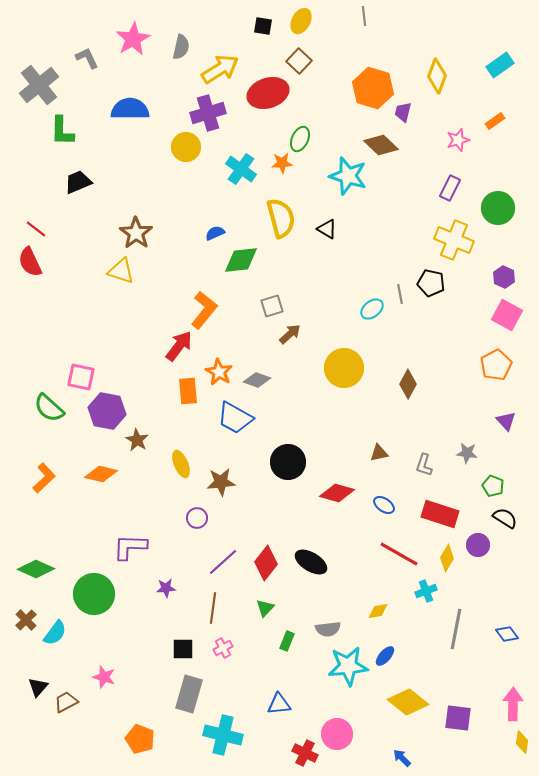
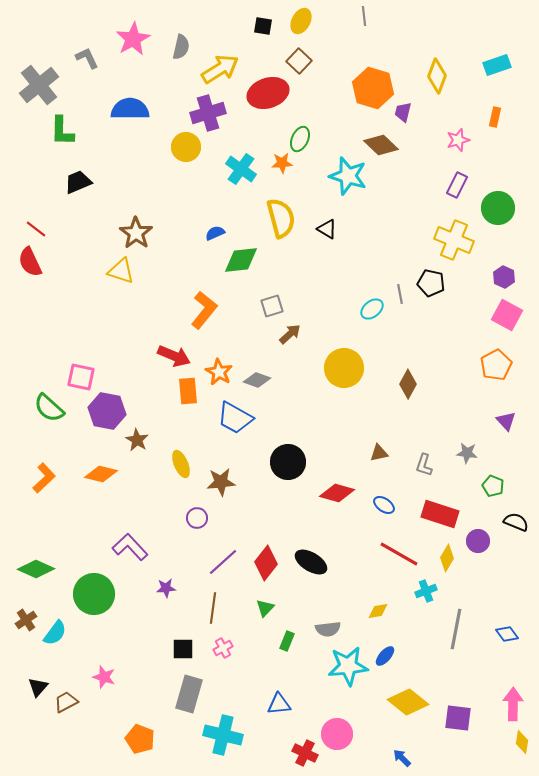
cyan rectangle at (500, 65): moved 3 px left; rotated 16 degrees clockwise
orange rectangle at (495, 121): moved 4 px up; rotated 42 degrees counterclockwise
purple rectangle at (450, 188): moved 7 px right, 3 px up
red arrow at (179, 346): moved 5 px left, 10 px down; rotated 76 degrees clockwise
black semicircle at (505, 518): moved 11 px right, 4 px down; rotated 10 degrees counterclockwise
purple circle at (478, 545): moved 4 px up
purple L-shape at (130, 547): rotated 45 degrees clockwise
brown cross at (26, 620): rotated 10 degrees clockwise
